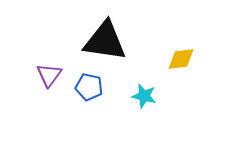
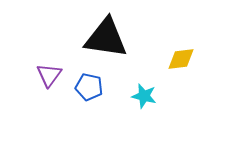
black triangle: moved 1 px right, 3 px up
